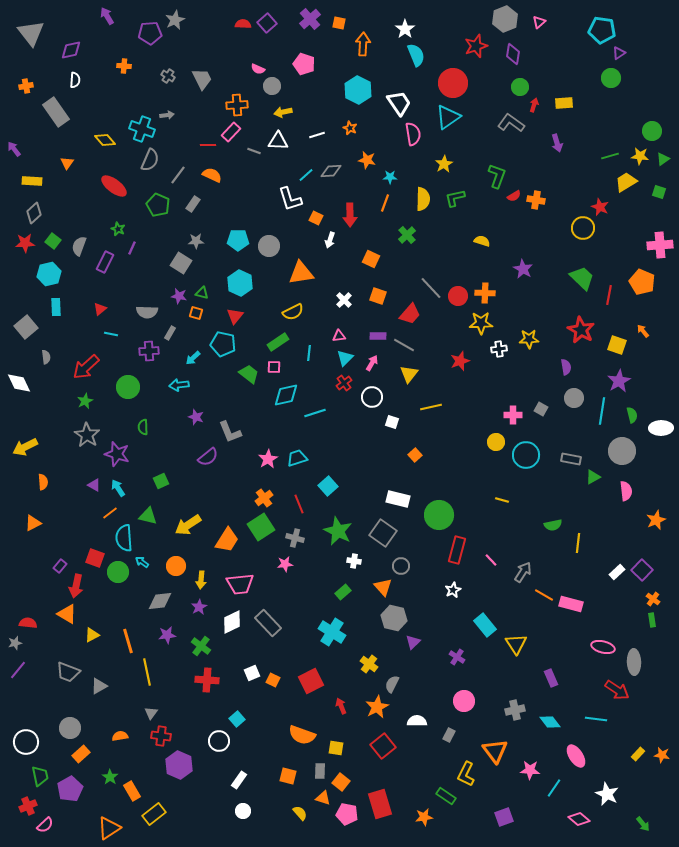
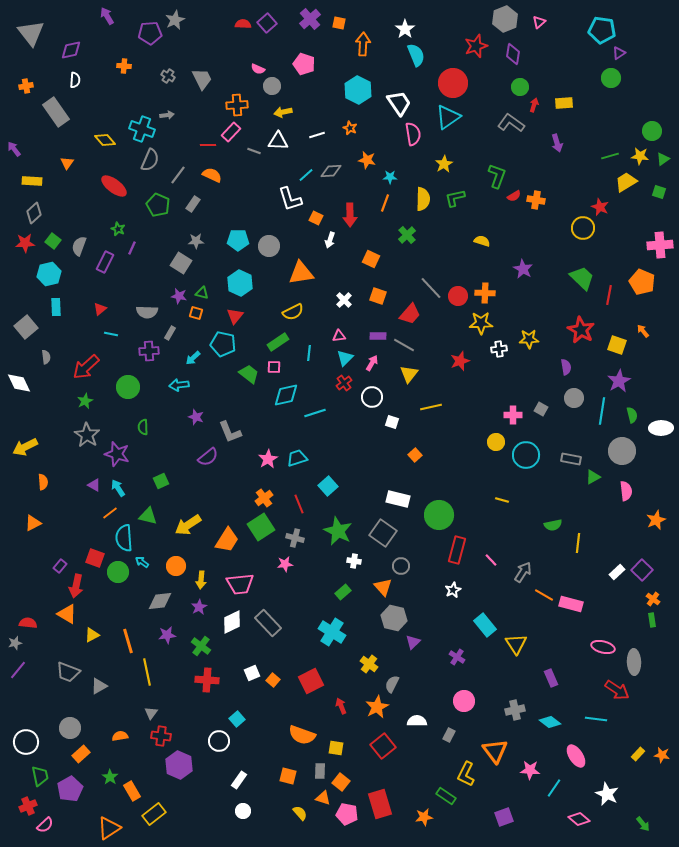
orange square at (273, 680): rotated 16 degrees clockwise
cyan diamond at (550, 722): rotated 15 degrees counterclockwise
